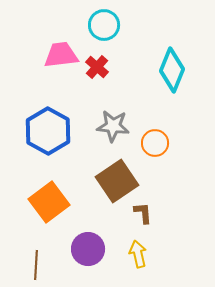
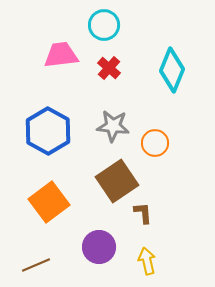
red cross: moved 12 px right, 1 px down
purple circle: moved 11 px right, 2 px up
yellow arrow: moved 9 px right, 7 px down
brown line: rotated 64 degrees clockwise
